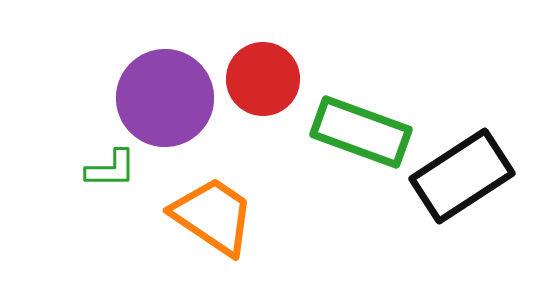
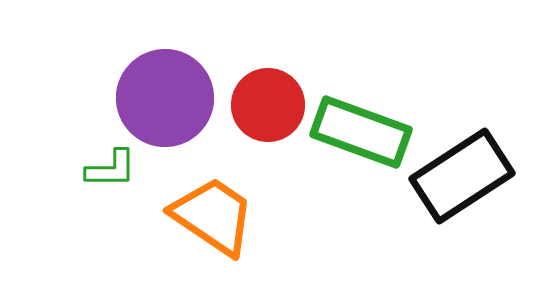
red circle: moved 5 px right, 26 px down
